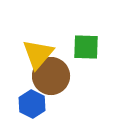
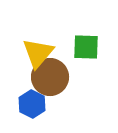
yellow triangle: moved 1 px up
brown circle: moved 1 px left, 1 px down
